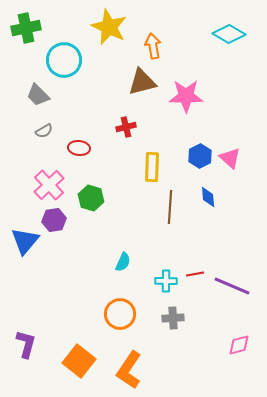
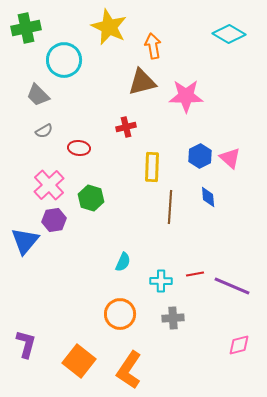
cyan cross: moved 5 px left
